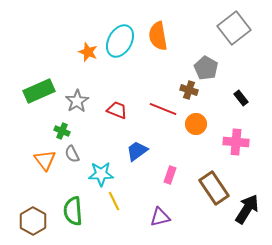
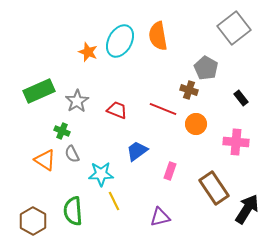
orange triangle: rotated 20 degrees counterclockwise
pink rectangle: moved 4 px up
